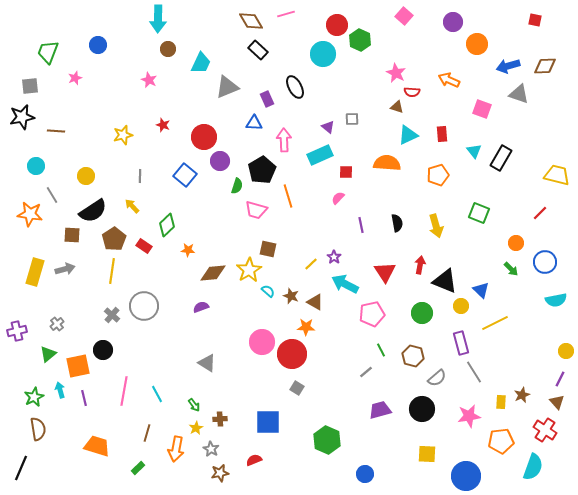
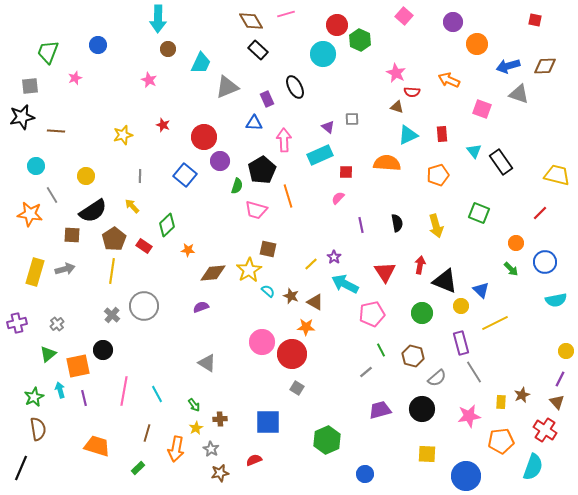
black rectangle at (501, 158): moved 4 px down; rotated 65 degrees counterclockwise
purple cross at (17, 331): moved 8 px up
green hexagon at (327, 440): rotated 12 degrees clockwise
